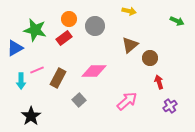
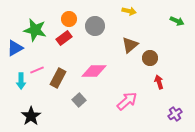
purple cross: moved 5 px right, 8 px down
